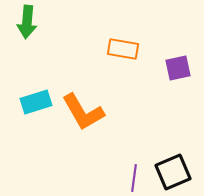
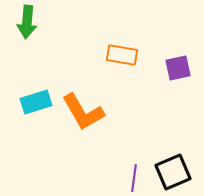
orange rectangle: moved 1 px left, 6 px down
